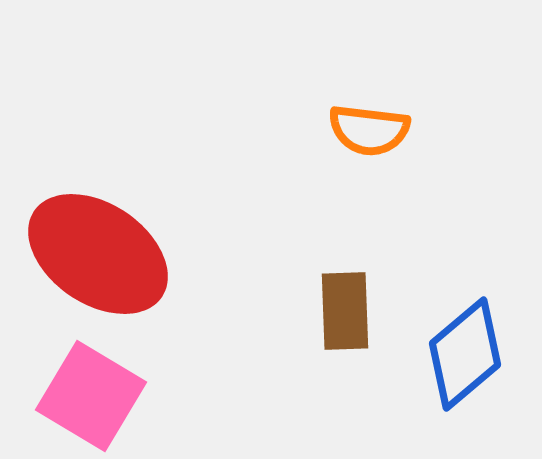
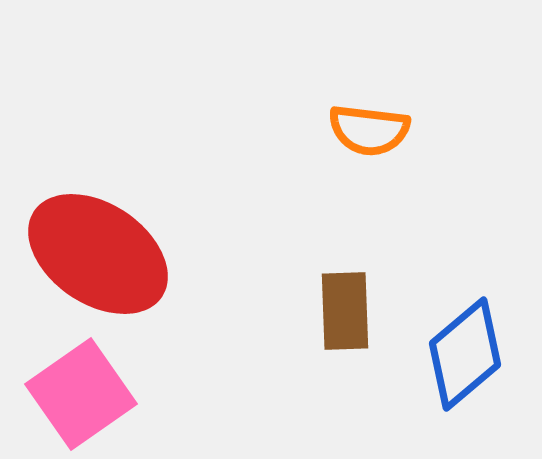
pink square: moved 10 px left, 2 px up; rotated 24 degrees clockwise
